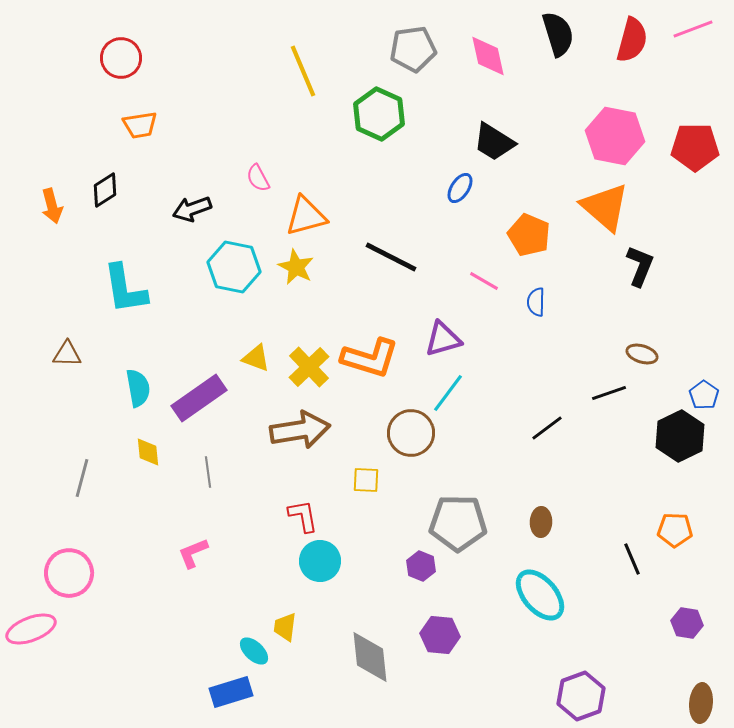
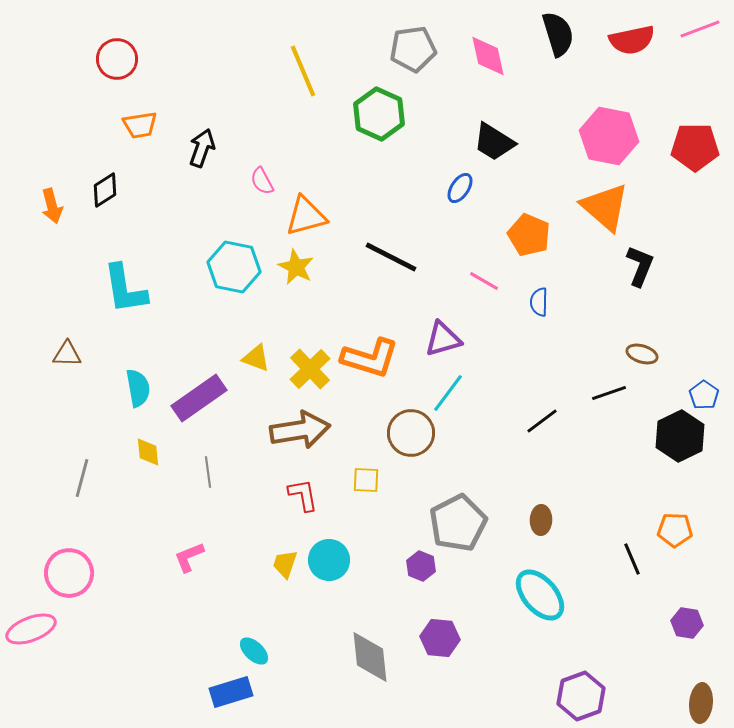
pink line at (693, 29): moved 7 px right
red semicircle at (632, 40): rotated 63 degrees clockwise
red circle at (121, 58): moved 4 px left, 1 px down
pink hexagon at (615, 136): moved 6 px left
pink semicircle at (258, 178): moved 4 px right, 3 px down
black arrow at (192, 209): moved 10 px right, 61 px up; rotated 129 degrees clockwise
blue semicircle at (536, 302): moved 3 px right
yellow cross at (309, 367): moved 1 px right, 2 px down
black line at (547, 428): moved 5 px left, 7 px up
red L-shape at (303, 516): moved 21 px up
brown ellipse at (541, 522): moved 2 px up
gray pentagon at (458, 523): rotated 28 degrees counterclockwise
pink L-shape at (193, 553): moved 4 px left, 4 px down
cyan circle at (320, 561): moved 9 px right, 1 px up
yellow trapezoid at (285, 627): moved 63 px up; rotated 12 degrees clockwise
purple hexagon at (440, 635): moved 3 px down
